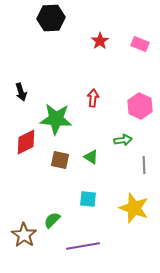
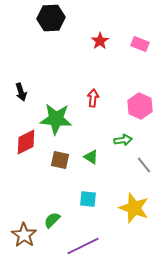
gray line: rotated 36 degrees counterclockwise
purple line: rotated 16 degrees counterclockwise
